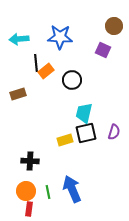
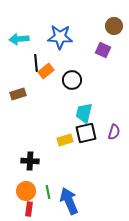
blue arrow: moved 3 px left, 12 px down
